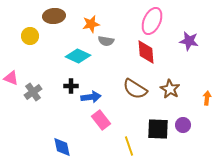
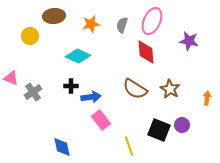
gray semicircle: moved 16 px right, 16 px up; rotated 98 degrees clockwise
purple circle: moved 1 px left
black square: moved 1 px right, 1 px down; rotated 20 degrees clockwise
